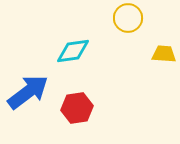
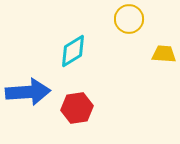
yellow circle: moved 1 px right, 1 px down
cyan diamond: rotated 24 degrees counterclockwise
blue arrow: rotated 33 degrees clockwise
